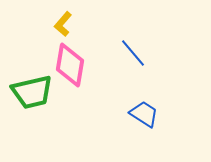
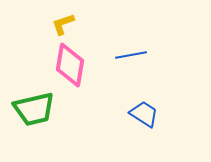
yellow L-shape: rotated 30 degrees clockwise
blue line: moved 2 px left, 2 px down; rotated 60 degrees counterclockwise
green trapezoid: moved 2 px right, 17 px down
